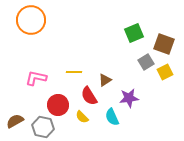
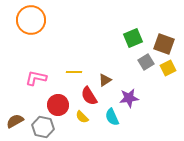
green square: moved 1 px left, 5 px down
yellow square: moved 3 px right, 4 px up
